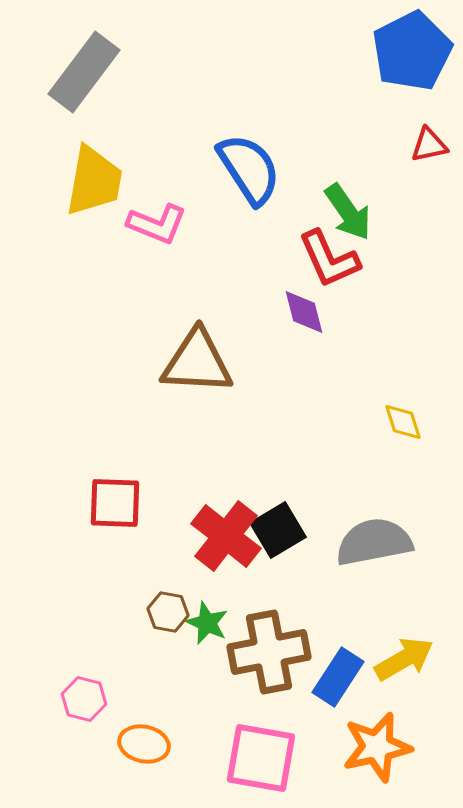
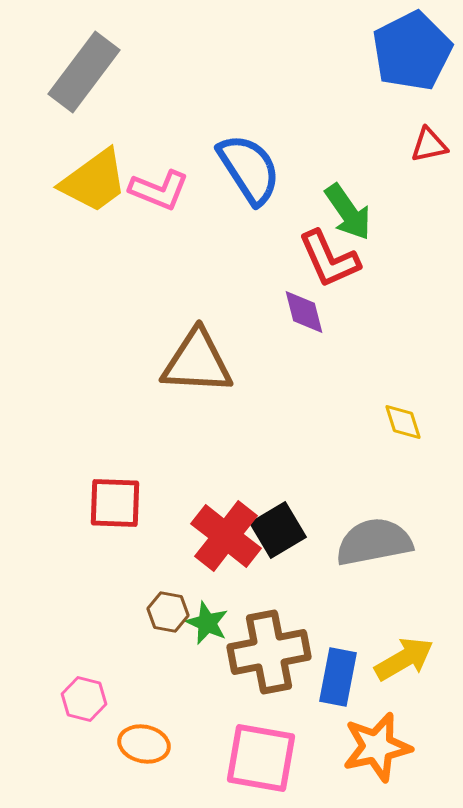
yellow trapezoid: rotated 44 degrees clockwise
pink L-shape: moved 2 px right, 34 px up
blue rectangle: rotated 22 degrees counterclockwise
